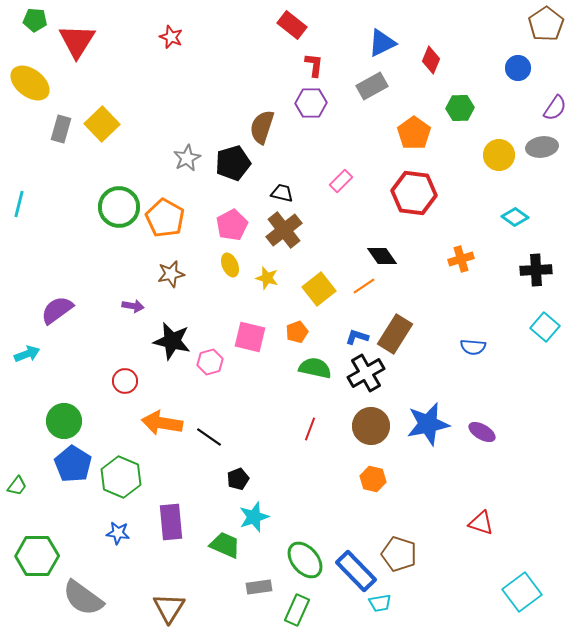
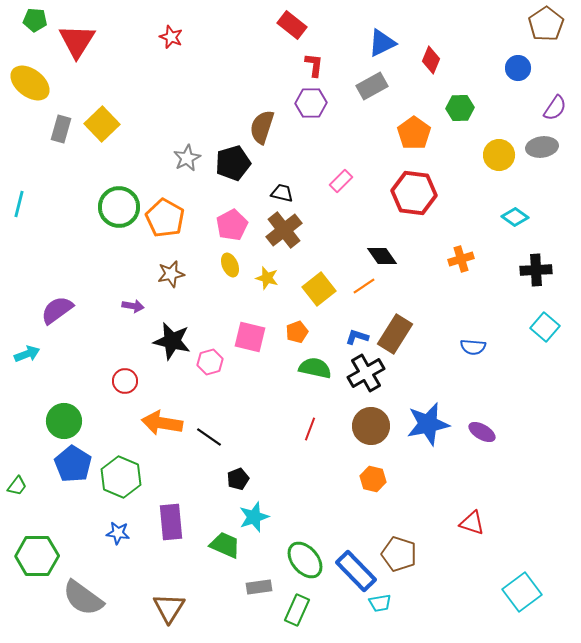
red triangle at (481, 523): moved 9 px left
